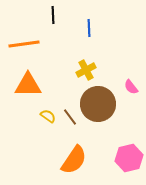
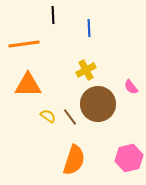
orange semicircle: rotated 16 degrees counterclockwise
